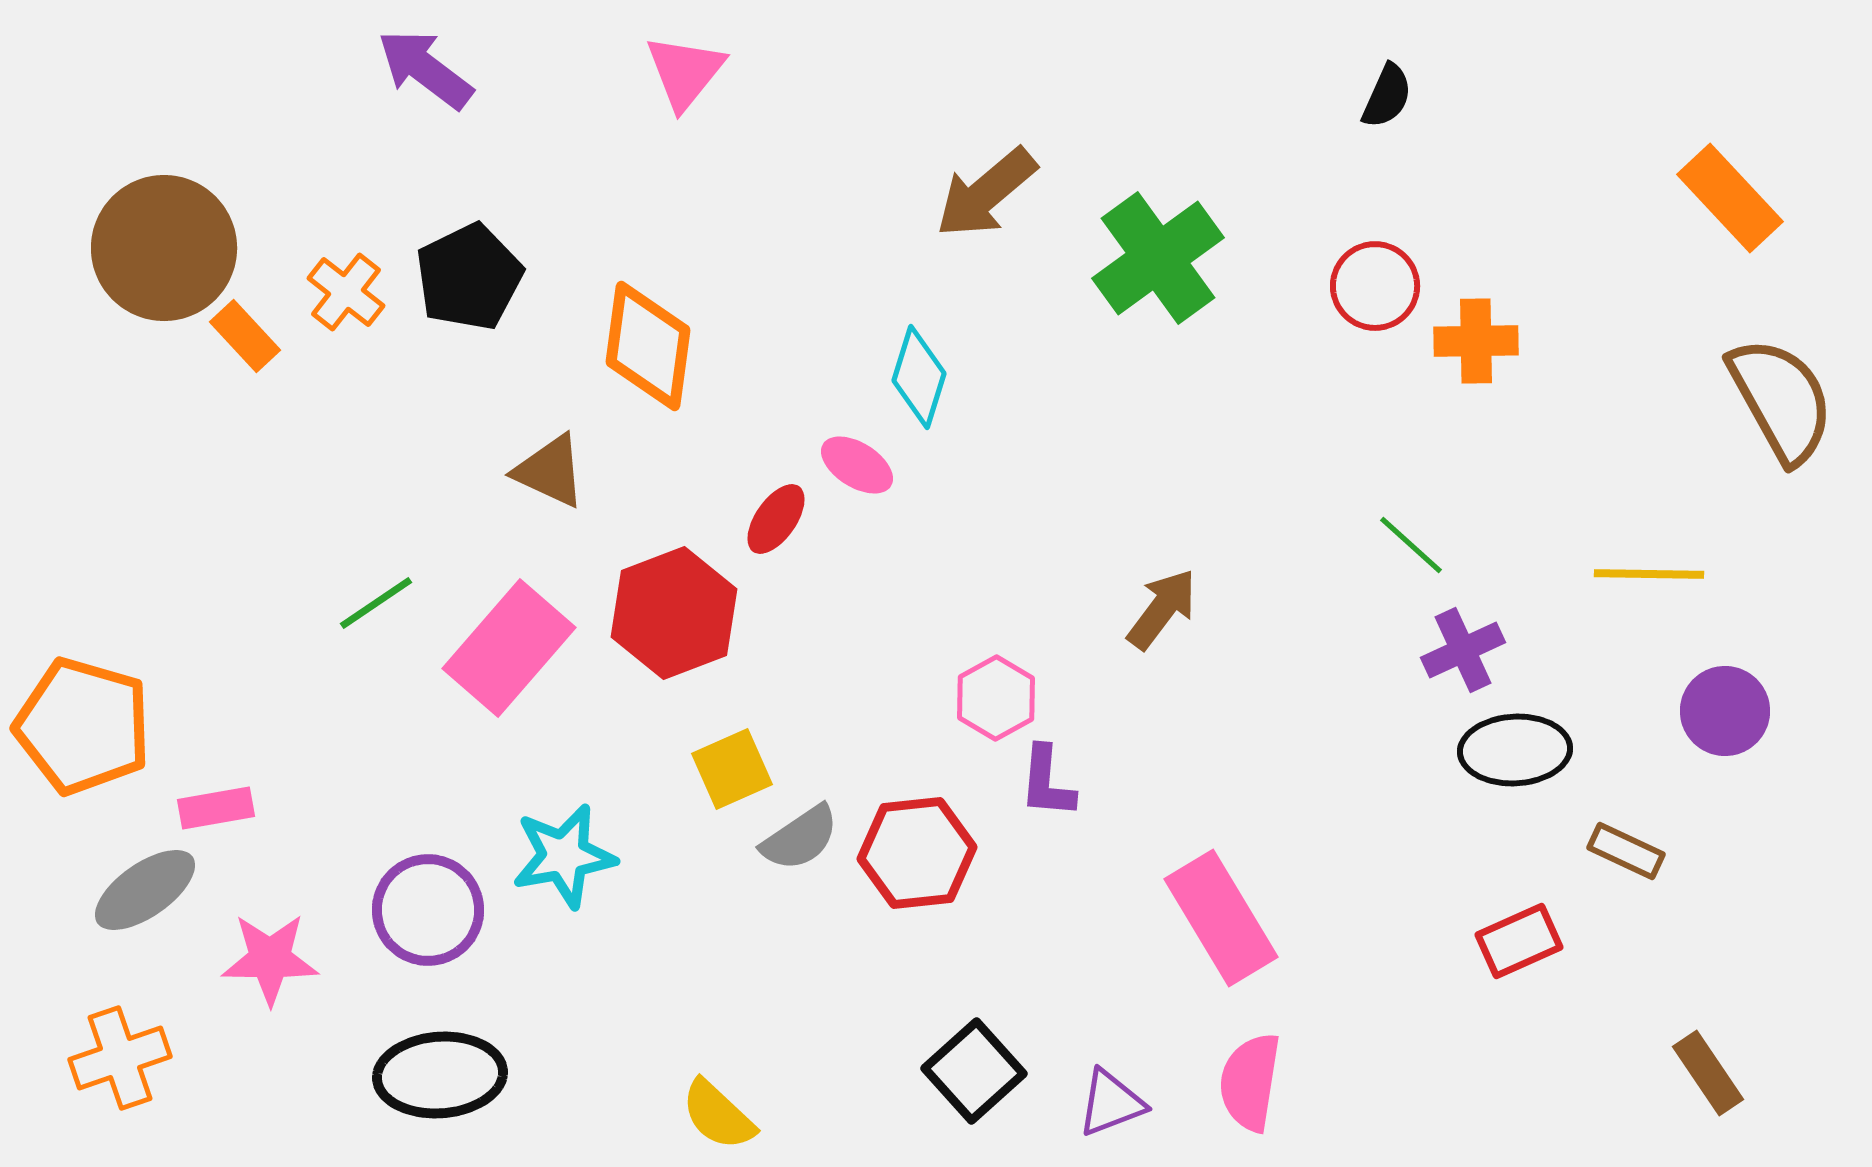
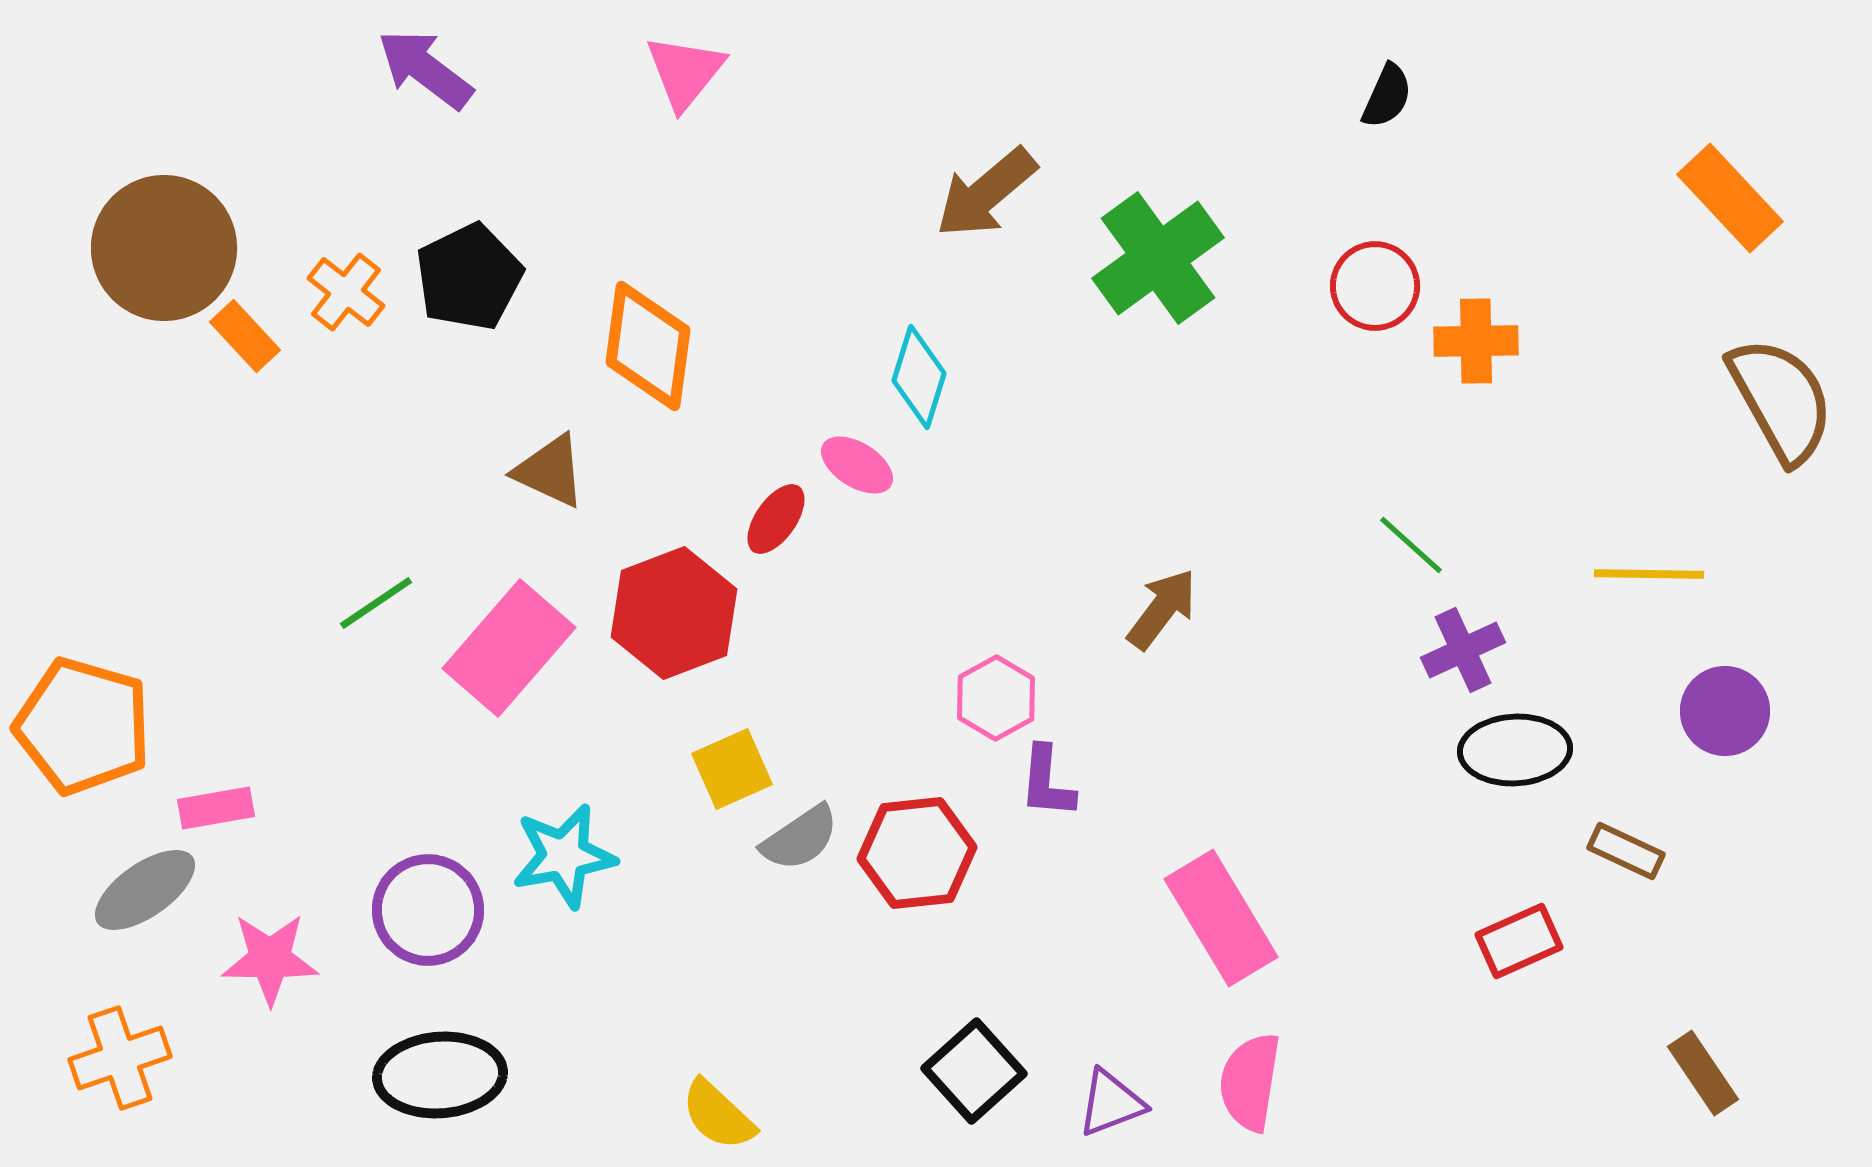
brown rectangle at (1708, 1073): moved 5 px left
